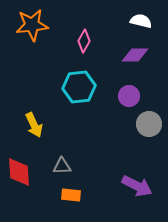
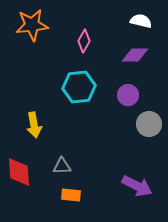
purple circle: moved 1 px left, 1 px up
yellow arrow: rotated 15 degrees clockwise
